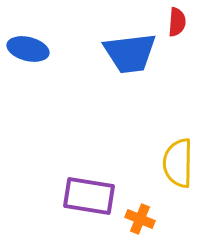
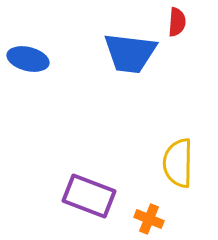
blue ellipse: moved 10 px down
blue trapezoid: rotated 14 degrees clockwise
purple rectangle: rotated 12 degrees clockwise
orange cross: moved 9 px right
